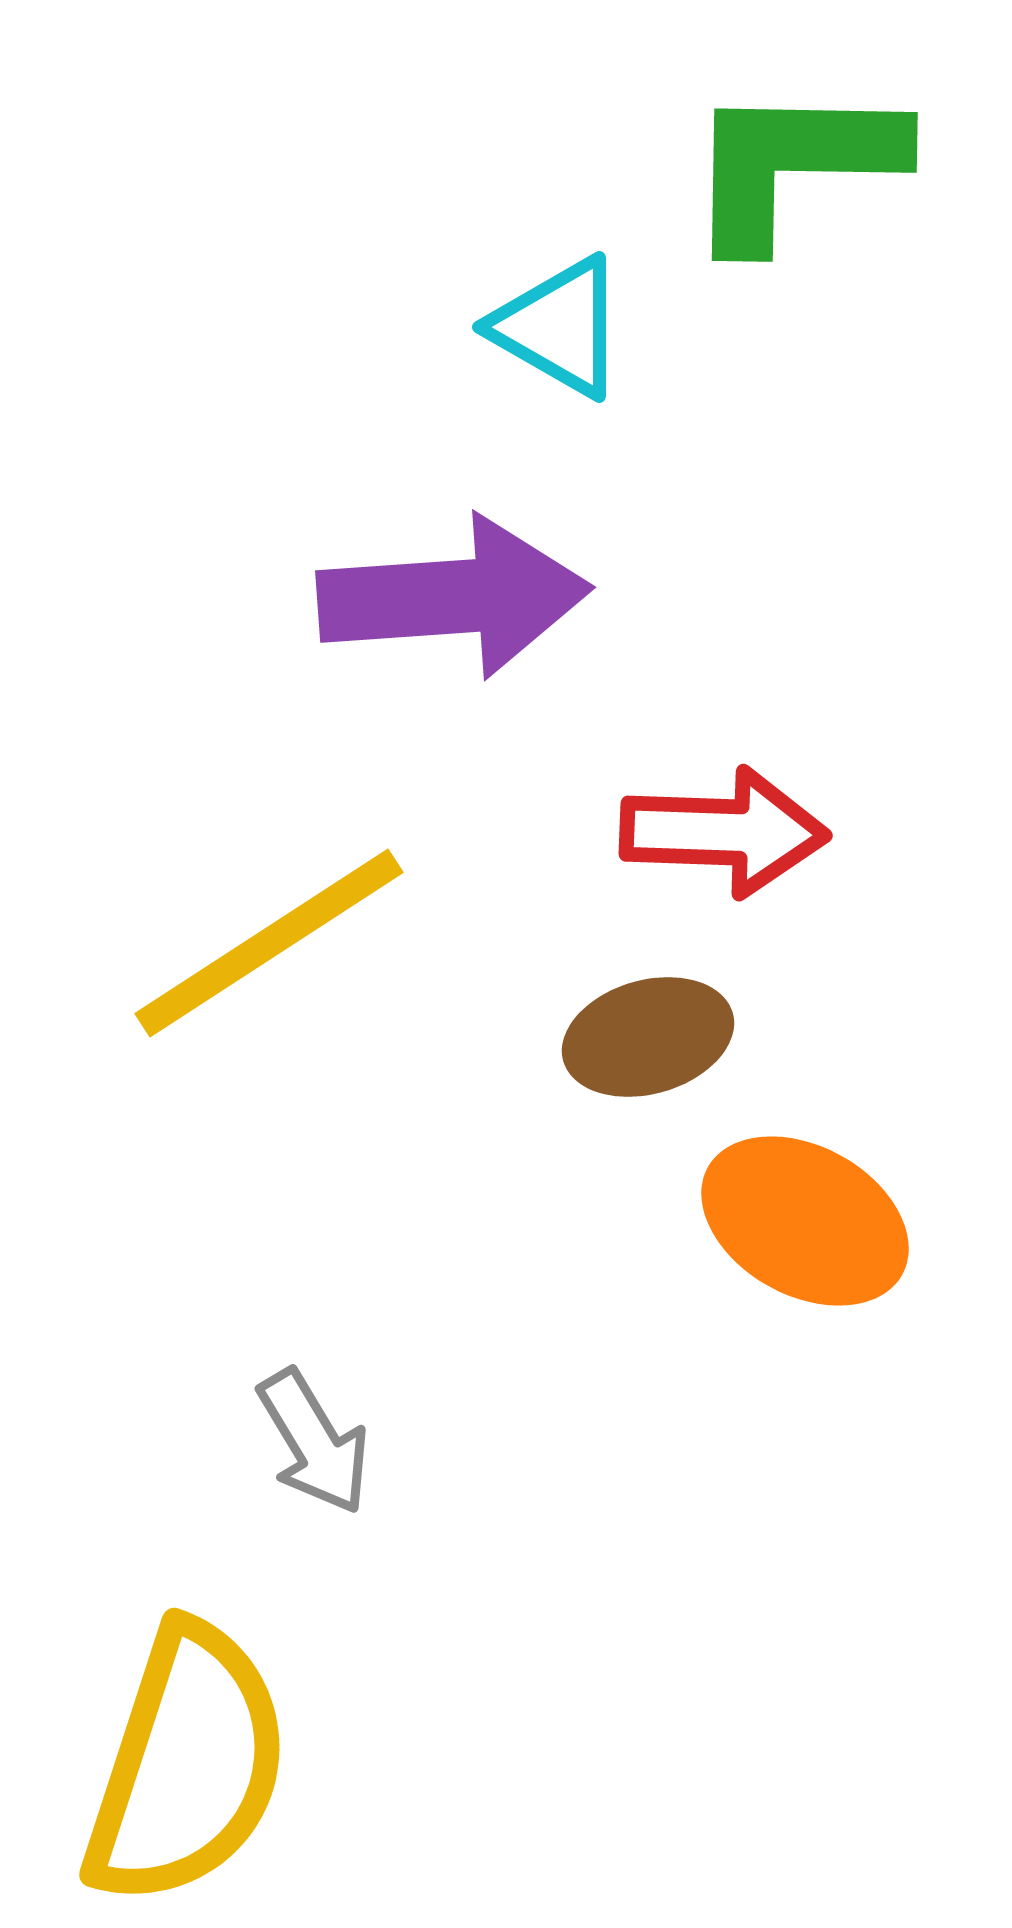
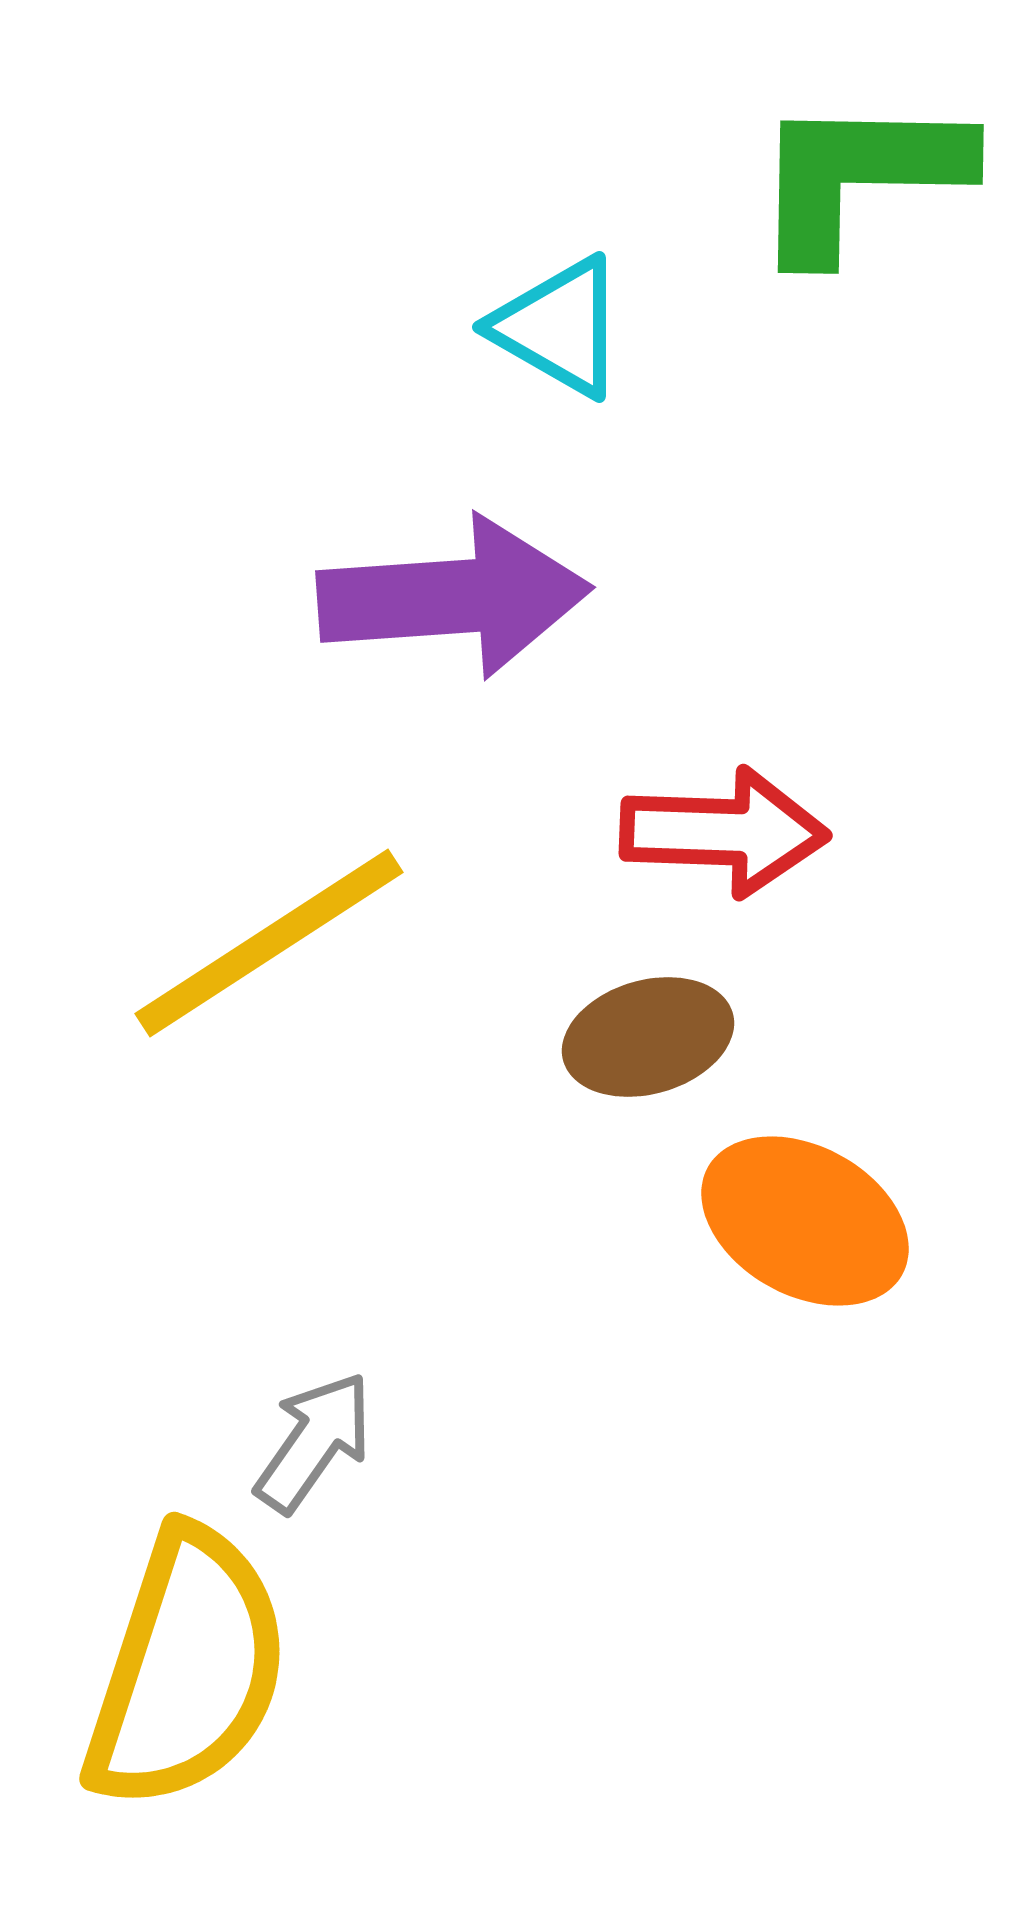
green L-shape: moved 66 px right, 12 px down
gray arrow: rotated 114 degrees counterclockwise
yellow semicircle: moved 96 px up
